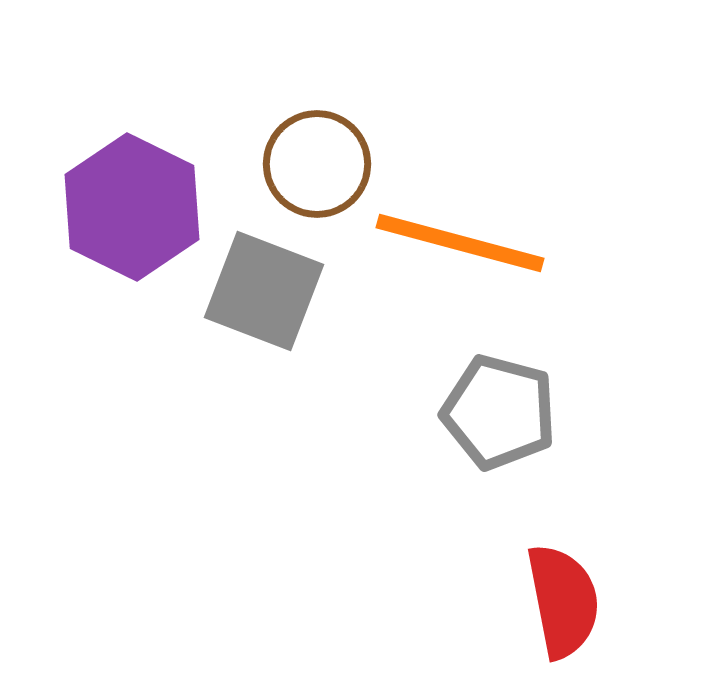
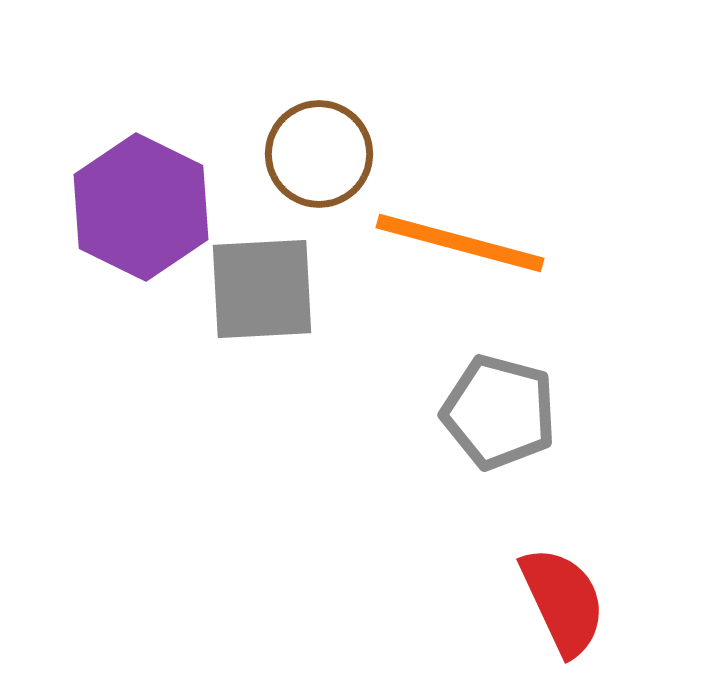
brown circle: moved 2 px right, 10 px up
purple hexagon: moved 9 px right
gray square: moved 2 px left, 2 px up; rotated 24 degrees counterclockwise
red semicircle: rotated 14 degrees counterclockwise
